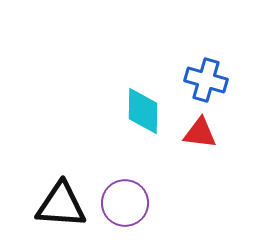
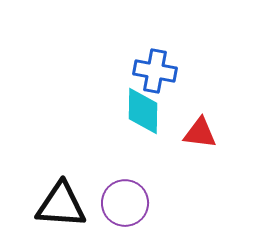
blue cross: moved 51 px left, 9 px up; rotated 6 degrees counterclockwise
